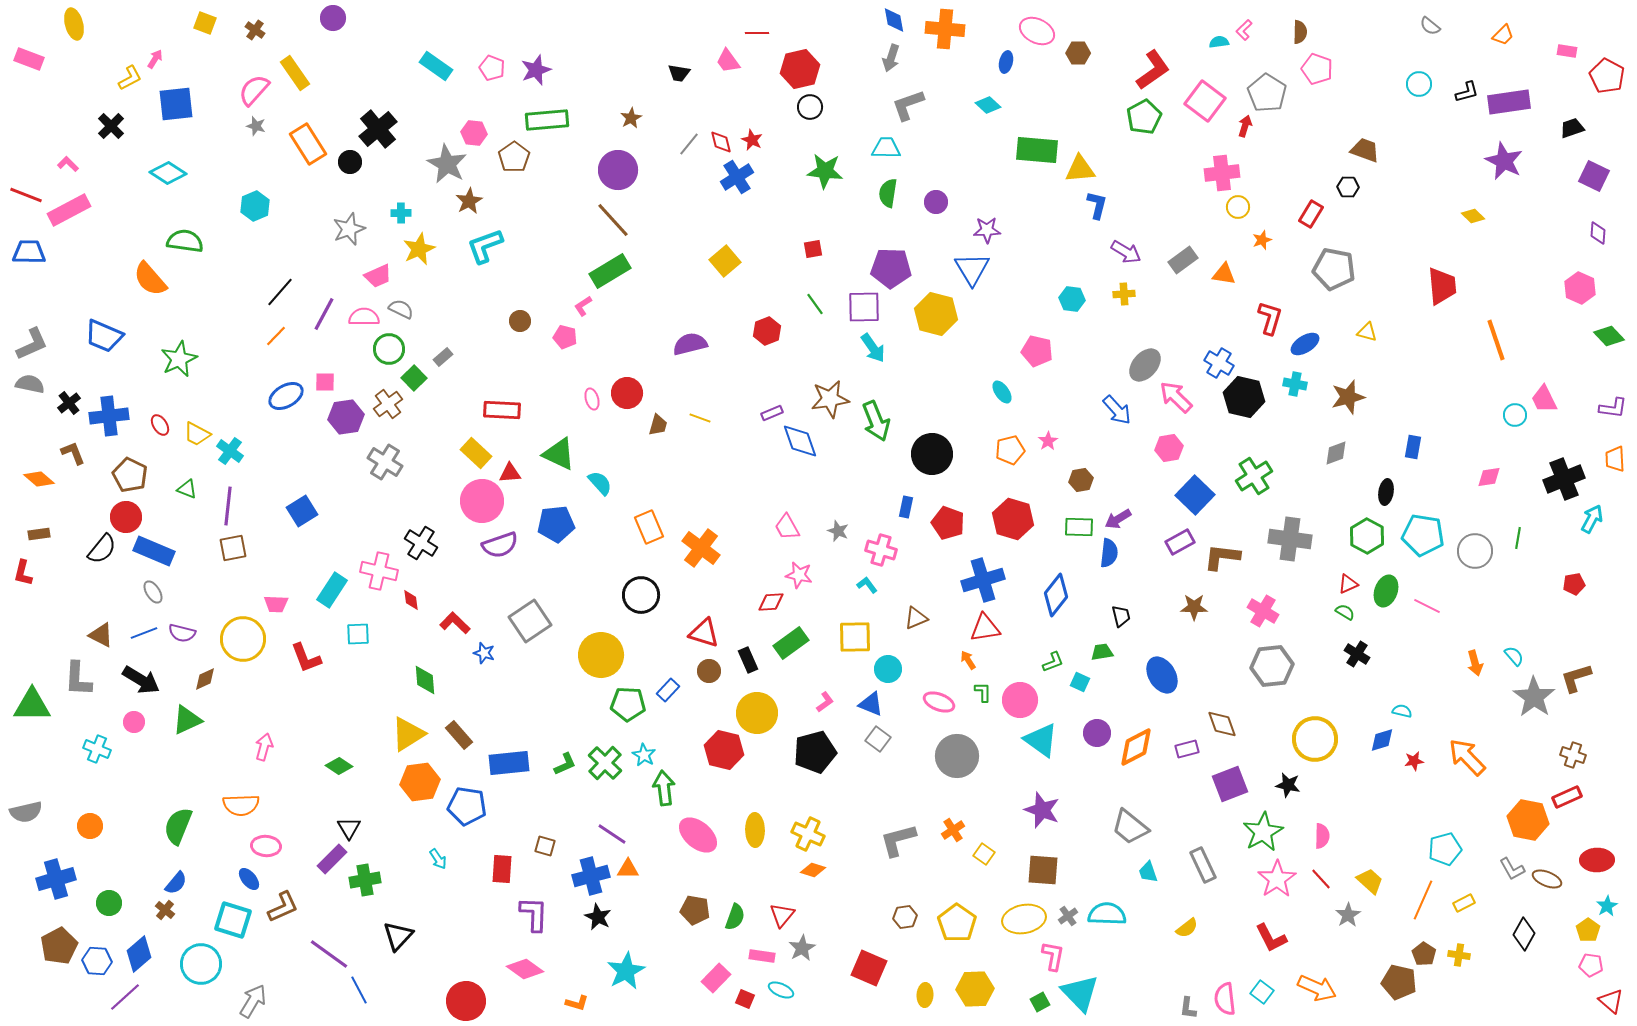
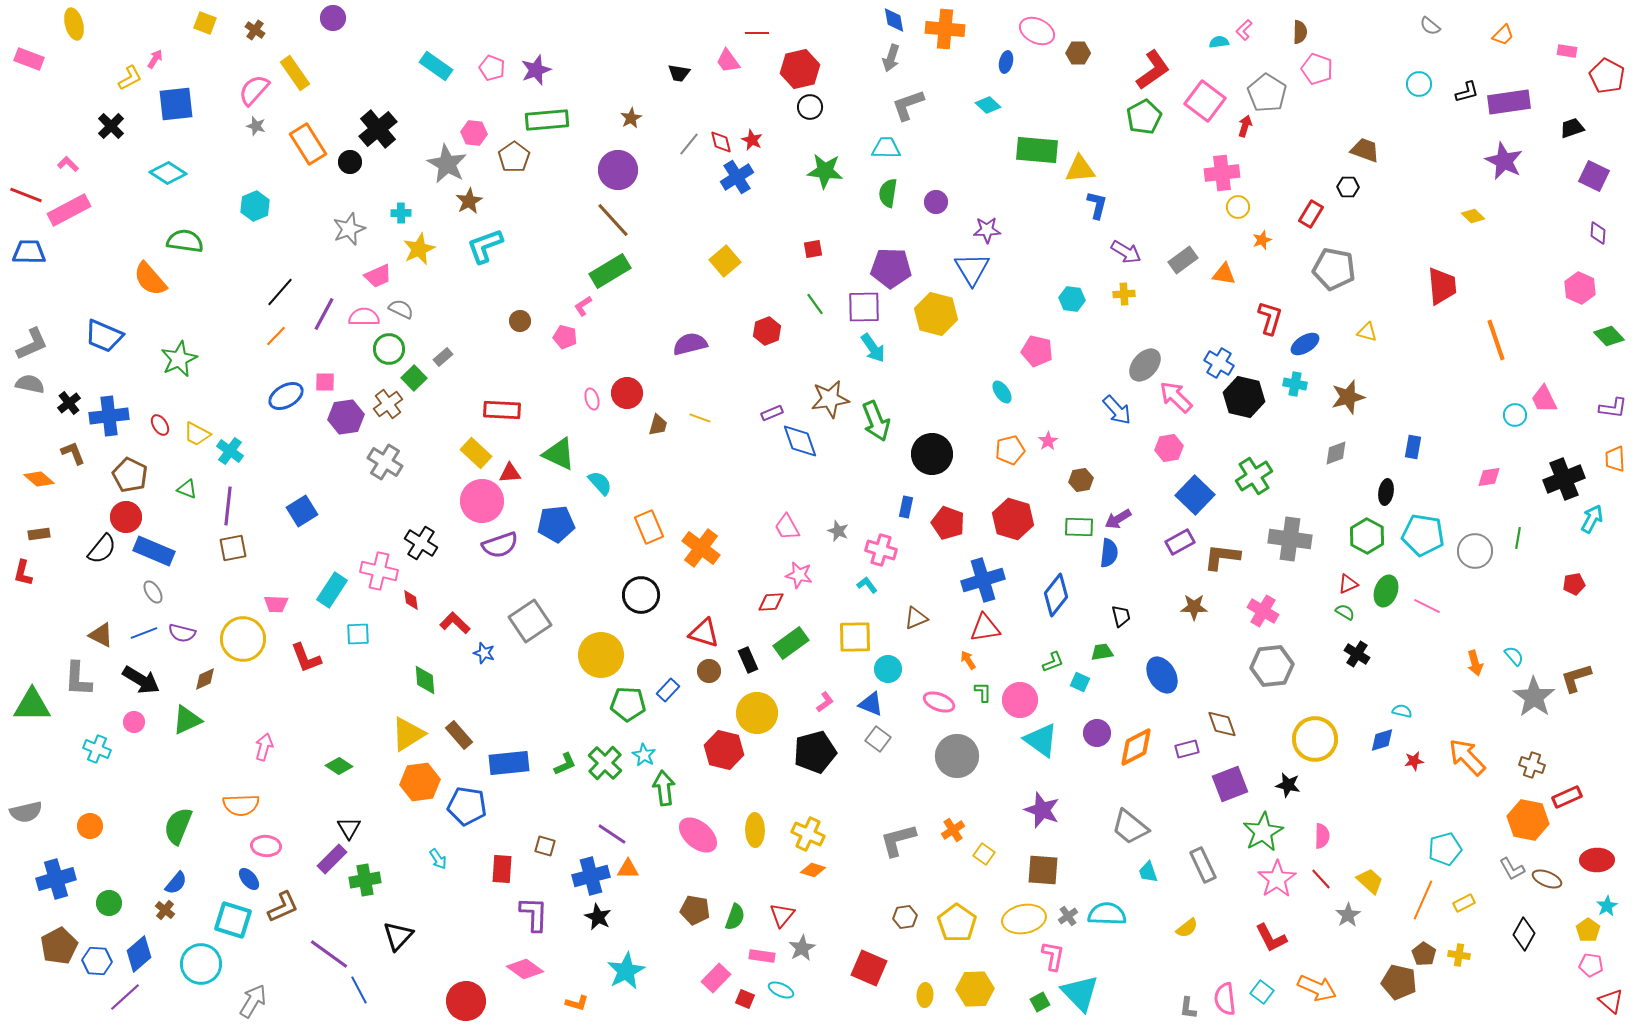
brown cross at (1573, 755): moved 41 px left, 10 px down
